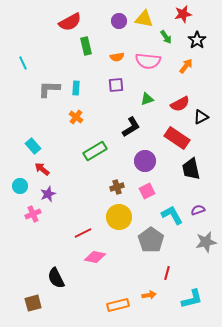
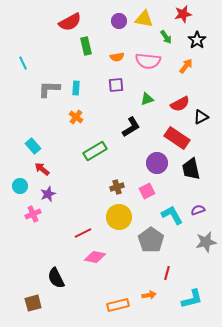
purple circle at (145, 161): moved 12 px right, 2 px down
